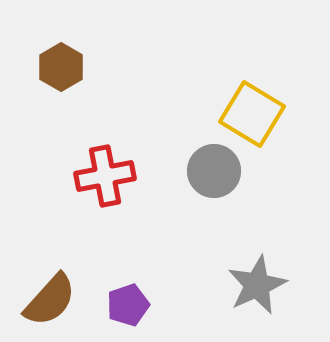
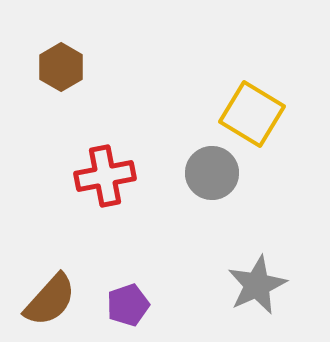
gray circle: moved 2 px left, 2 px down
